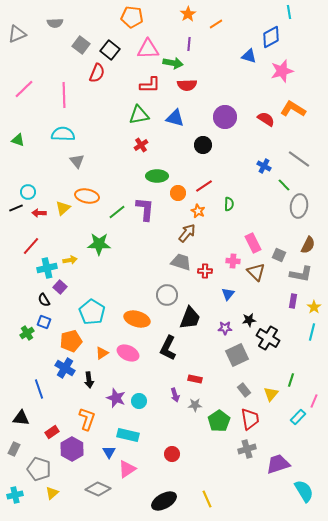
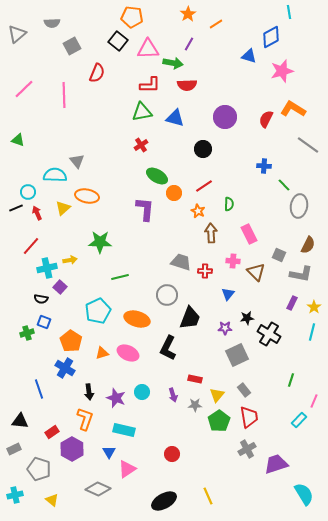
gray semicircle at (55, 23): moved 3 px left
gray triangle at (17, 34): rotated 18 degrees counterclockwise
purple line at (189, 44): rotated 24 degrees clockwise
gray square at (81, 45): moved 9 px left, 1 px down; rotated 24 degrees clockwise
black square at (110, 50): moved 8 px right, 9 px up
green triangle at (139, 115): moved 3 px right, 3 px up
red semicircle at (266, 119): rotated 96 degrees counterclockwise
cyan semicircle at (63, 134): moved 8 px left, 41 px down
black circle at (203, 145): moved 4 px down
gray line at (299, 159): moved 9 px right, 14 px up
blue cross at (264, 166): rotated 24 degrees counterclockwise
green ellipse at (157, 176): rotated 30 degrees clockwise
orange circle at (178, 193): moved 4 px left
green line at (117, 212): moved 3 px right, 65 px down; rotated 24 degrees clockwise
red arrow at (39, 213): moved 2 px left; rotated 64 degrees clockwise
brown arrow at (187, 233): moved 24 px right; rotated 42 degrees counterclockwise
pink rectangle at (253, 243): moved 4 px left, 9 px up
green star at (99, 244): moved 1 px right, 2 px up
black semicircle at (44, 300): moved 3 px left, 1 px up; rotated 48 degrees counterclockwise
purple rectangle at (293, 301): moved 1 px left, 2 px down; rotated 16 degrees clockwise
cyan pentagon at (92, 312): moved 6 px right, 1 px up; rotated 15 degrees clockwise
black star at (249, 320): moved 2 px left, 2 px up
green cross at (27, 333): rotated 16 degrees clockwise
black cross at (268, 338): moved 1 px right, 4 px up
orange pentagon at (71, 341): rotated 25 degrees counterclockwise
orange triangle at (102, 353): rotated 16 degrees clockwise
black arrow at (89, 380): moved 12 px down
yellow triangle at (271, 394): moved 54 px left, 1 px down
purple arrow at (175, 395): moved 2 px left
cyan circle at (139, 401): moved 3 px right, 9 px up
cyan rectangle at (298, 417): moved 1 px right, 3 px down
black triangle at (21, 418): moved 1 px left, 3 px down
orange L-shape at (87, 419): moved 2 px left
red trapezoid at (250, 419): moved 1 px left, 2 px up
cyan rectangle at (128, 435): moved 4 px left, 5 px up
gray rectangle at (14, 449): rotated 40 degrees clockwise
gray cross at (247, 449): rotated 12 degrees counterclockwise
purple trapezoid at (278, 464): moved 2 px left
cyan semicircle at (304, 491): moved 3 px down
yellow triangle at (52, 493): moved 7 px down; rotated 40 degrees counterclockwise
yellow line at (207, 499): moved 1 px right, 3 px up
